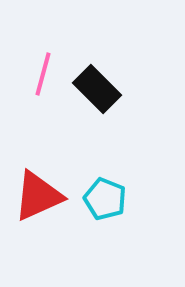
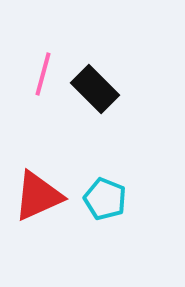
black rectangle: moved 2 px left
